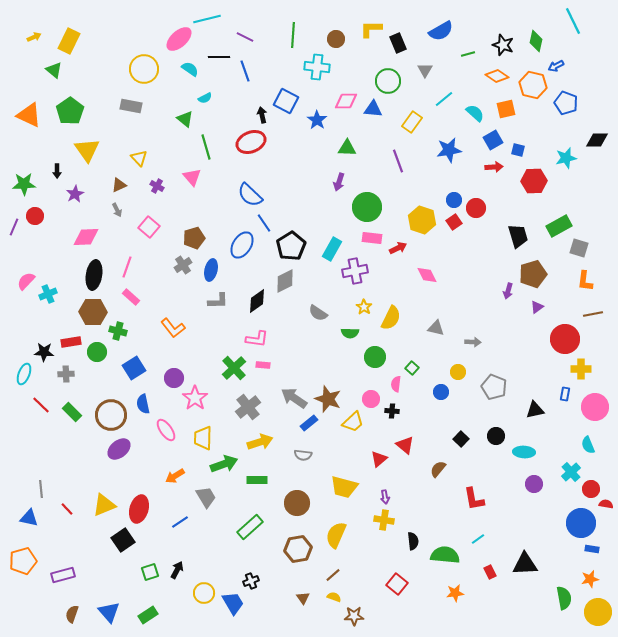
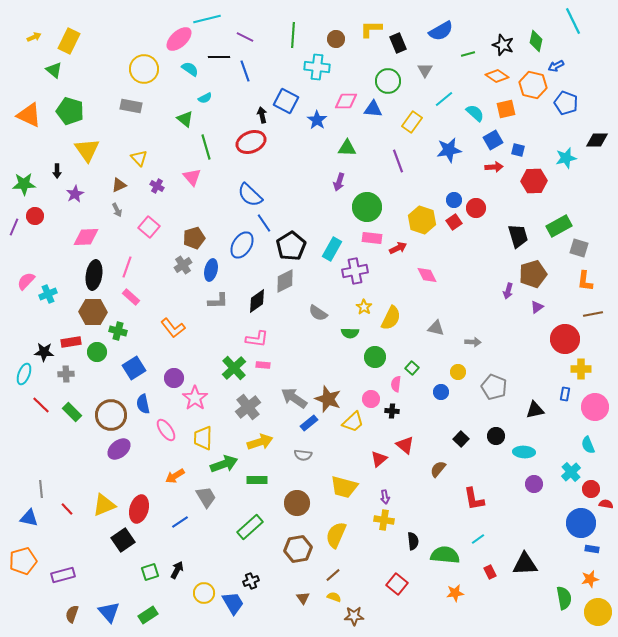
green pentagon at (70, 111): rotated 20 degrees counterclockwise
